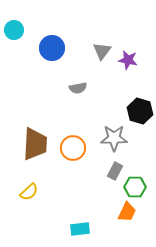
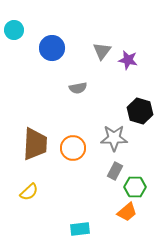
orange trapezoid: rotated 25 degrees clockwise
